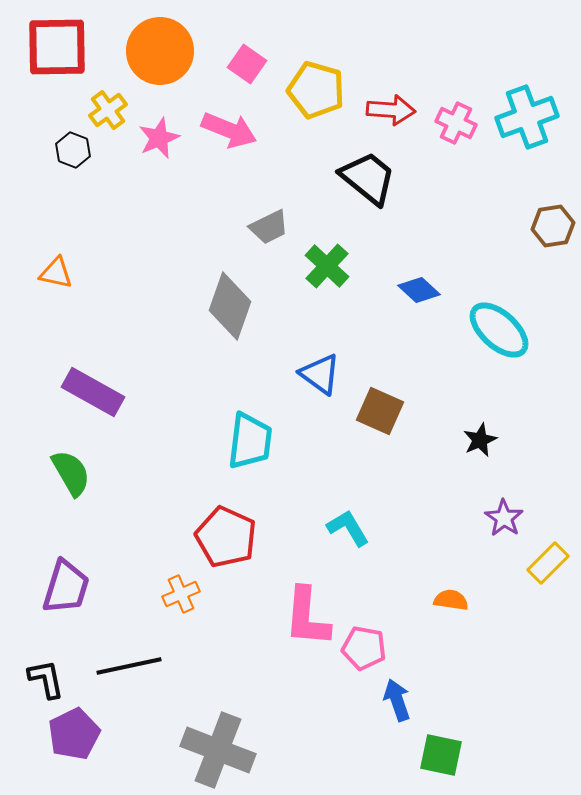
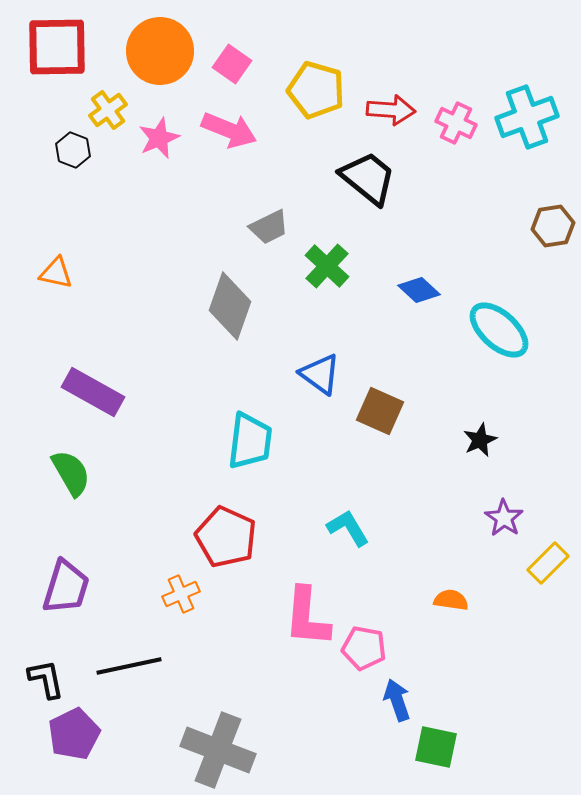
pink square: moved 15 px left
green square: moved 5 px left, 8 px up
